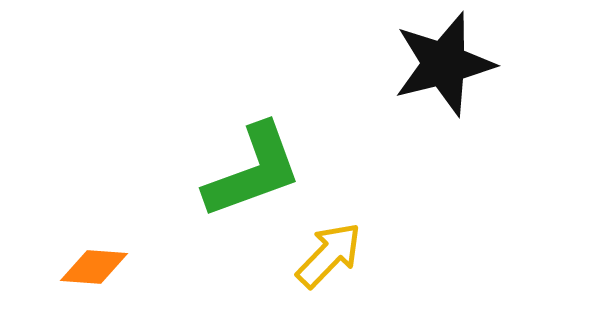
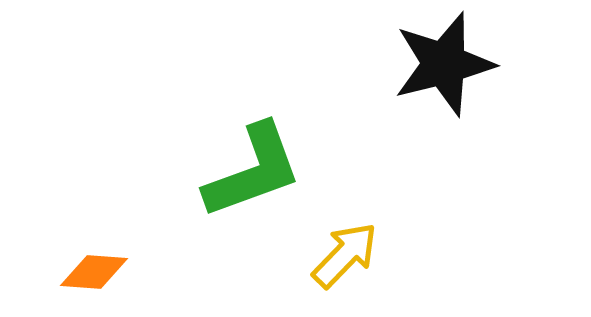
yellow arrow: moved 16 px right
orange diamond: moved 5 px down
